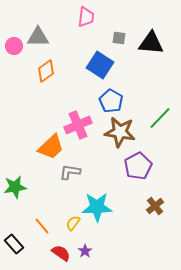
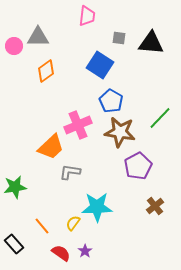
pink trapezoid: moved 1 px right, 1 px up
